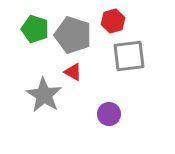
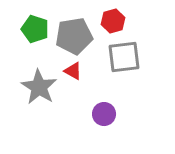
gray pentagon: moved 1 px right, 1 px down; rotated 27 degrees counterclockwise
gray square: moved 5 px left, 1 px down
red triangle: moved 1 px up
gray star: moved 5 px left, 8 px up
purple circle: moved 5 px left
